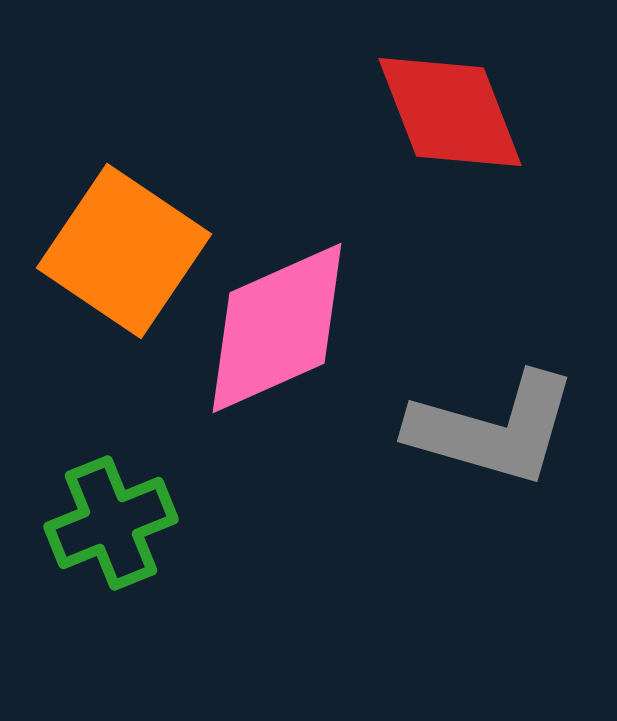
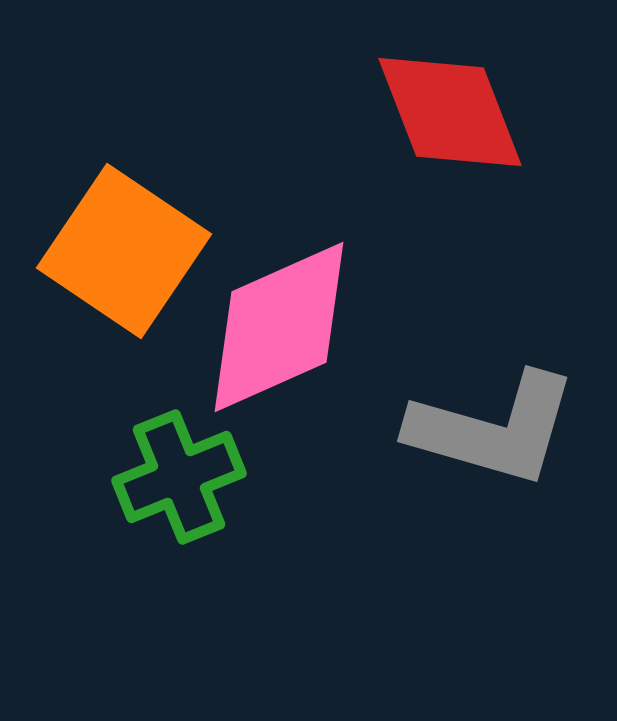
pink diamond: moved 2 px right, 1 px up
green cross: moved 68 px right, 46 px up
